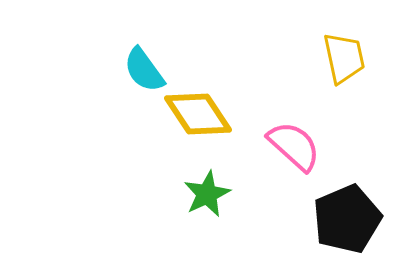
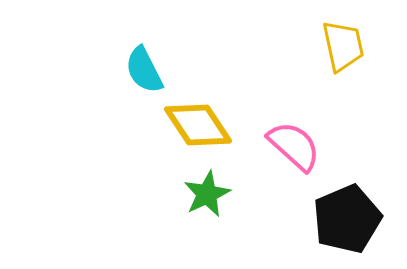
yellow trapezoid: moved 1 px left, 12 px up
cyan semicircle: rotated 9 degrees clockwise
yellow diamond: moved 11 px down
